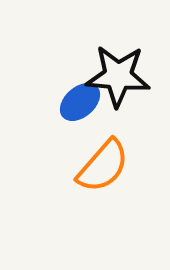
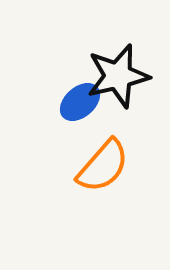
black star: rotated 18 degrees counterclockwise
